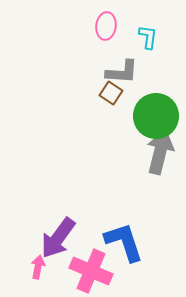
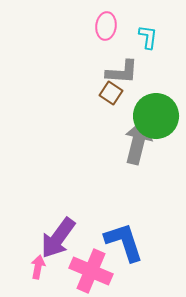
gray arrow: moved 22 px left, 10 px up
